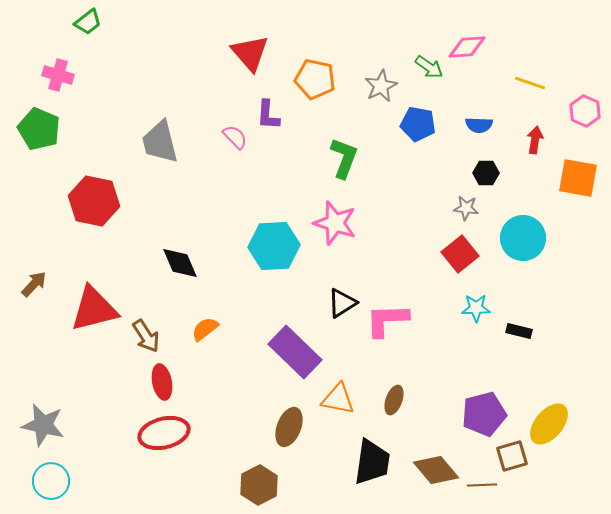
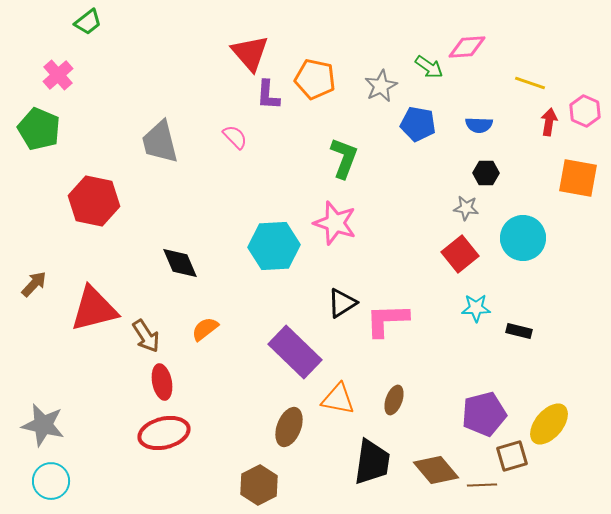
pink cross at (58, 75): rotated 32 degrees clockwise
purple L-shape at (268, 115): moved 20 px up
red arrow at (535, 140): moved 14 px right, 18 px up
